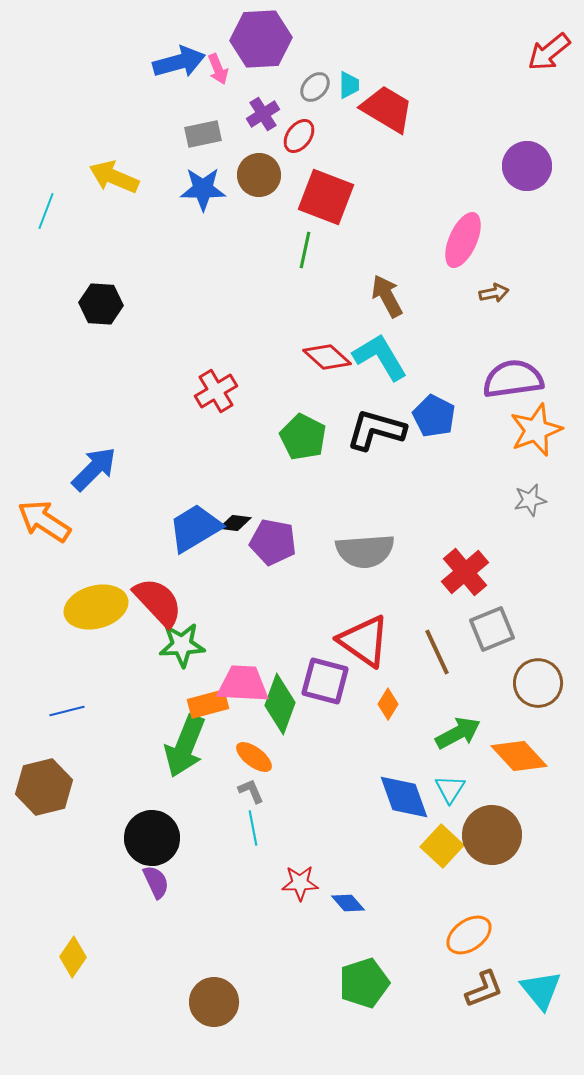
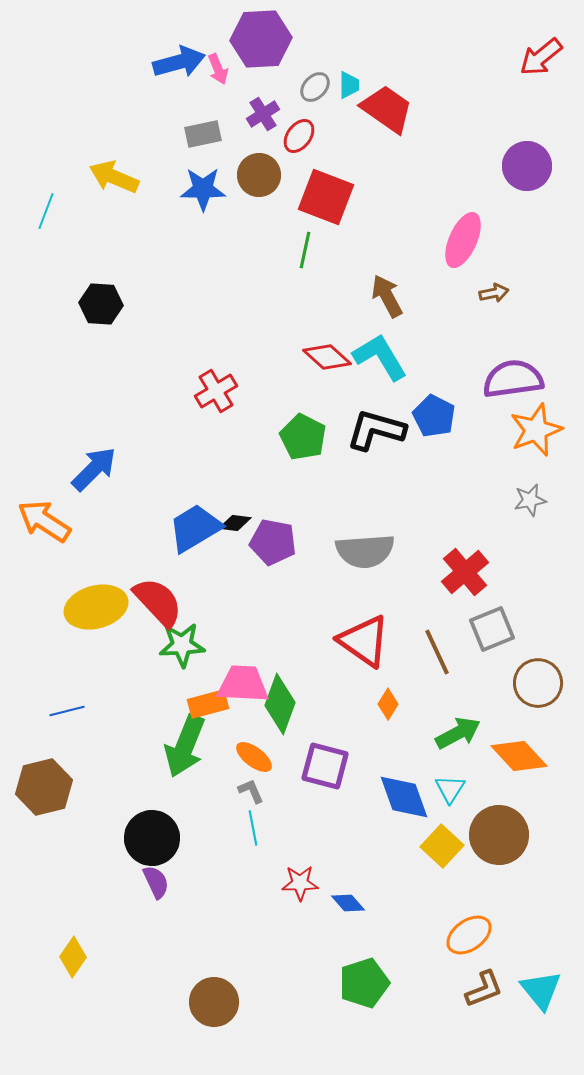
red arrow at (549, 52): moved 8 px left, 5 px down
red trapezoid at (387, 109): rotated 4 degrees clockwise
purple square at (325, 681): moved 85 px down
brown circle at (492, 835): moved 7 px right
